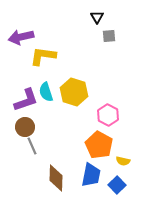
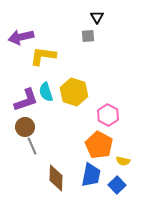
gray square: moved 21 px left
